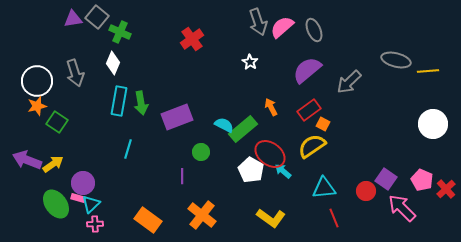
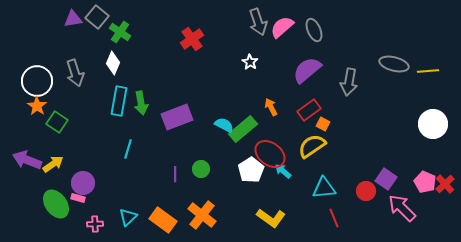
green cross at (120, 32): rotated 10 degrees clockwise
gray ellipse at (396, 60): moved 2 px left, 4 px down
gray arrow at (349, 82): rotated 36 degrees counterclockwise
orange star at (37, 106): rotated 24 degrees counterclockwise
green circle at (201, 152): moved 17 px down
white pentagon at (251, 170): rotated 10 degrees clockwise
purple line at (182, 176): moved 7 px left, 2 px up
pink pentagon at (422, 180): moved 3 px right, 2 px down
red cross at (446, 189): moved 1 px left, 5 px up
cyan triangle at (91, 204): moved 37 px right, 13 px down
orange rectangle at (148, 220): moved 15 px right
